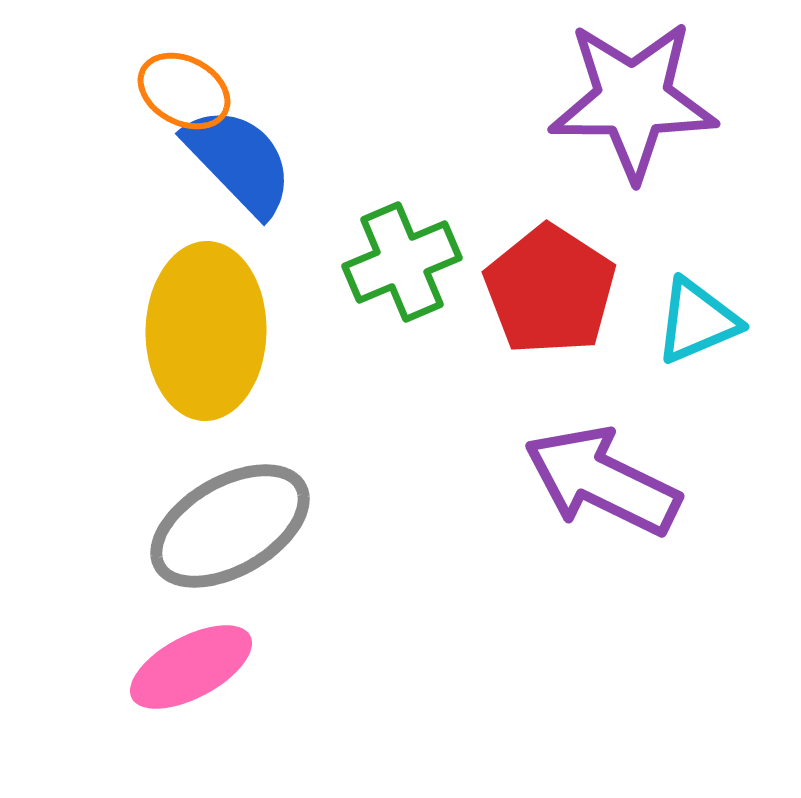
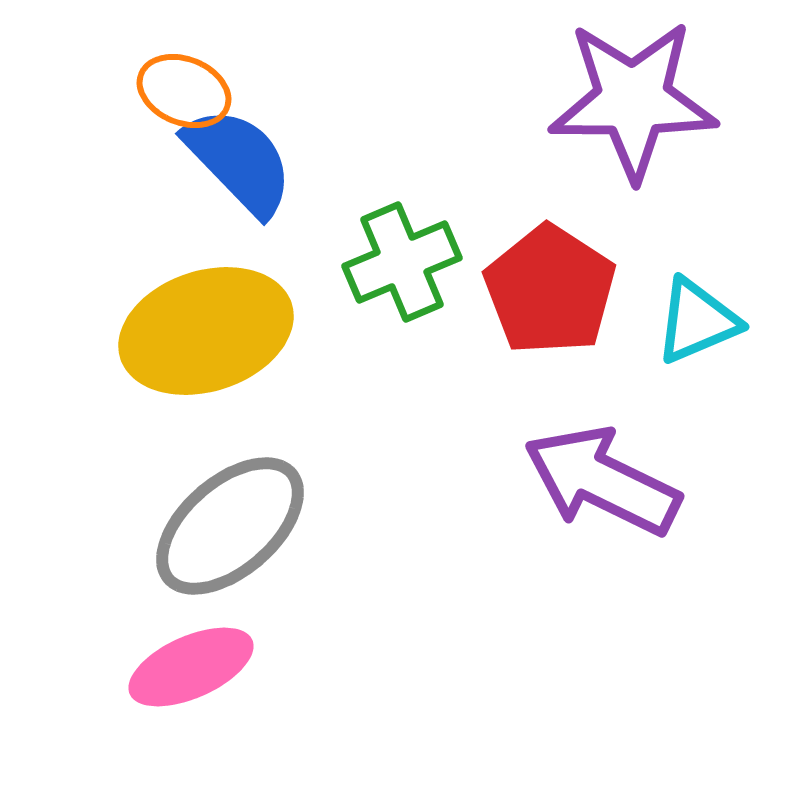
orange ellipse: rotated 6 degrees counterclockwise
yellow ellipse: rotated 71 degrees clockwise
gray ellipse: rotated 11 degrees counterclockwise
pink ellipse: rotated 4 degrees clockwise
